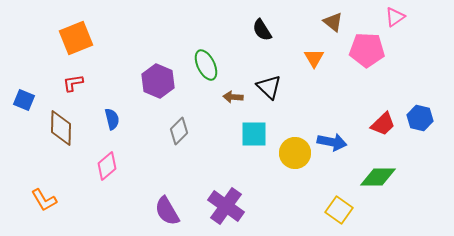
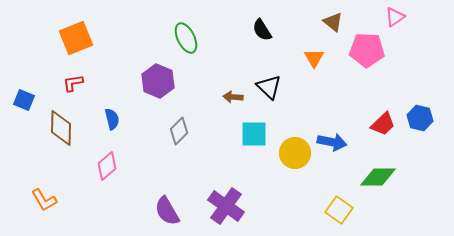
green ellipse: moved 20 px left, 27 px up
